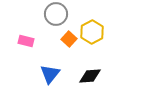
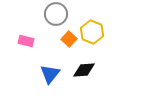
yellow hexagon: rotated 10 degrees counterclockwise
black diamond: moved 6 px left, 6 px up
